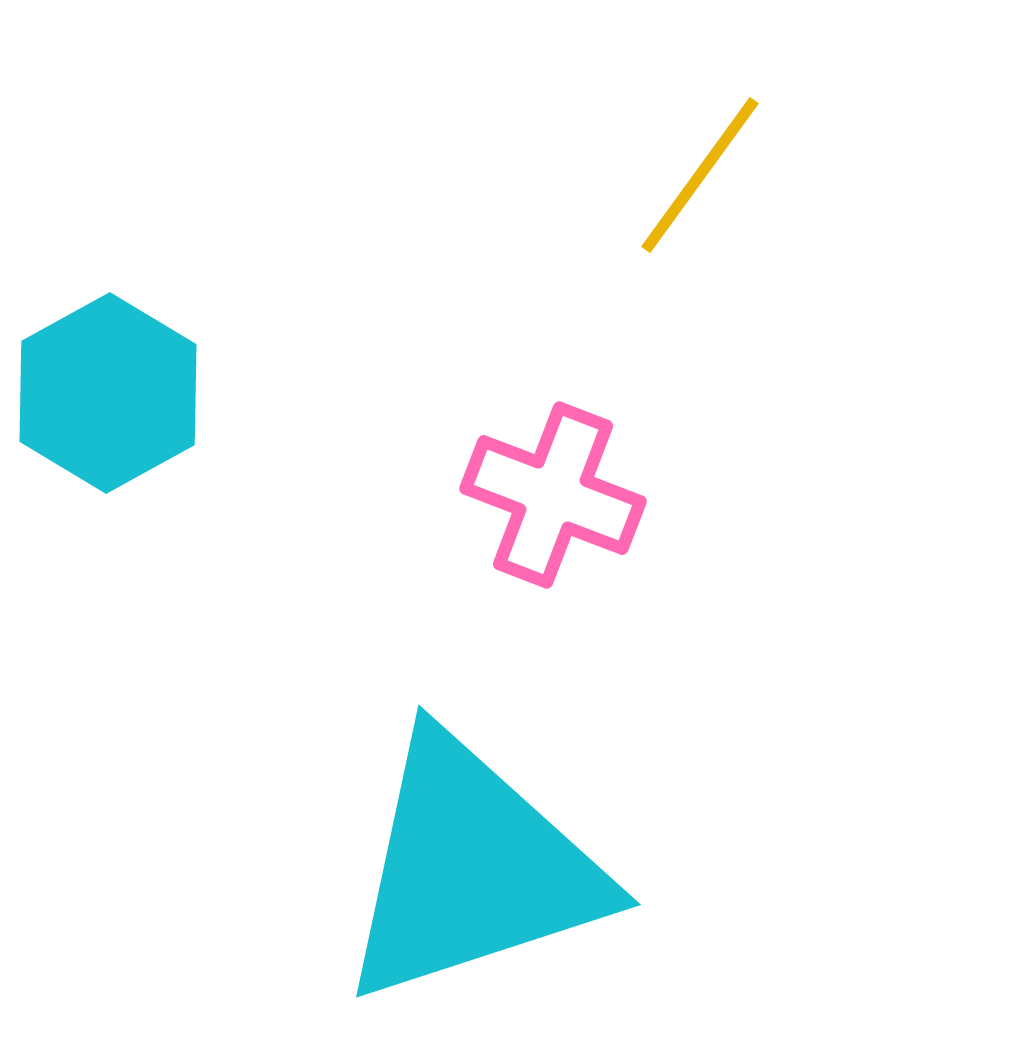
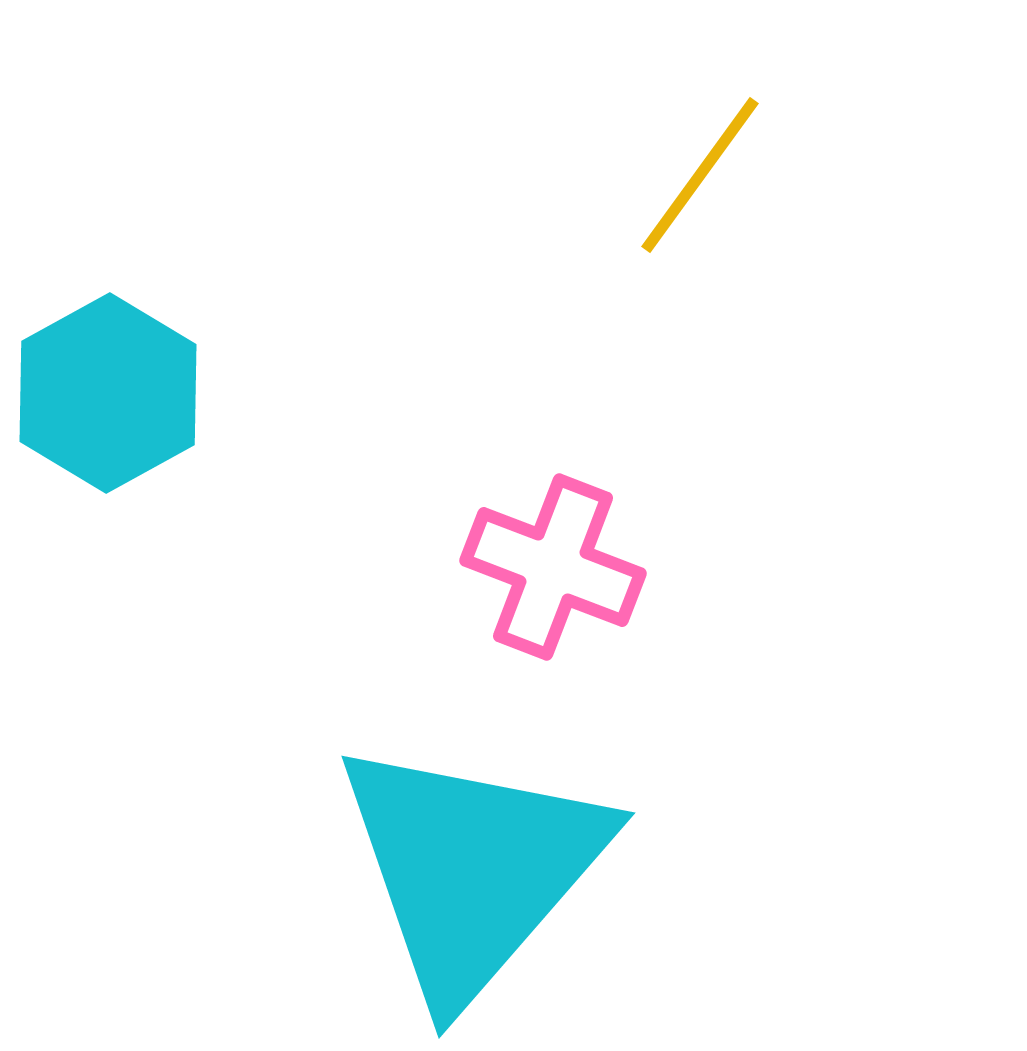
pink cross: moved 72 px down
cyan triangle: rotated 31 degrees counterclockwise
